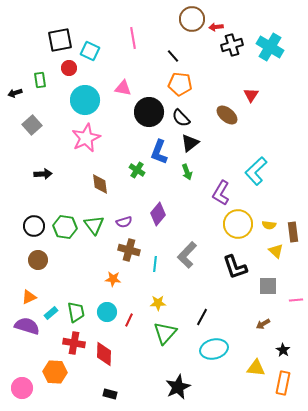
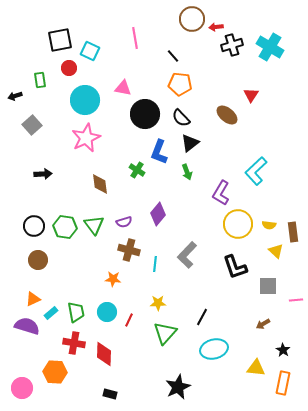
pink line at (133, 38): moved 2 px right
black arrow at (15, 93): moved 3 px down
black circle at (149, 112): moved 4 px left, 2 px down
orange triangle at (29, 297): moved 4 px right, 2 px down
